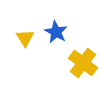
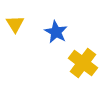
yellow triangle: moved 10 px left, 14 px up
